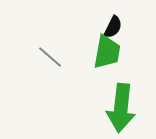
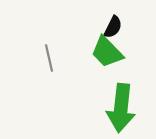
green trapezoid: rotated 126 degrees clockwise
gray line: moved 1 px left, 1 px down; rotated 36 degrees clockwise
